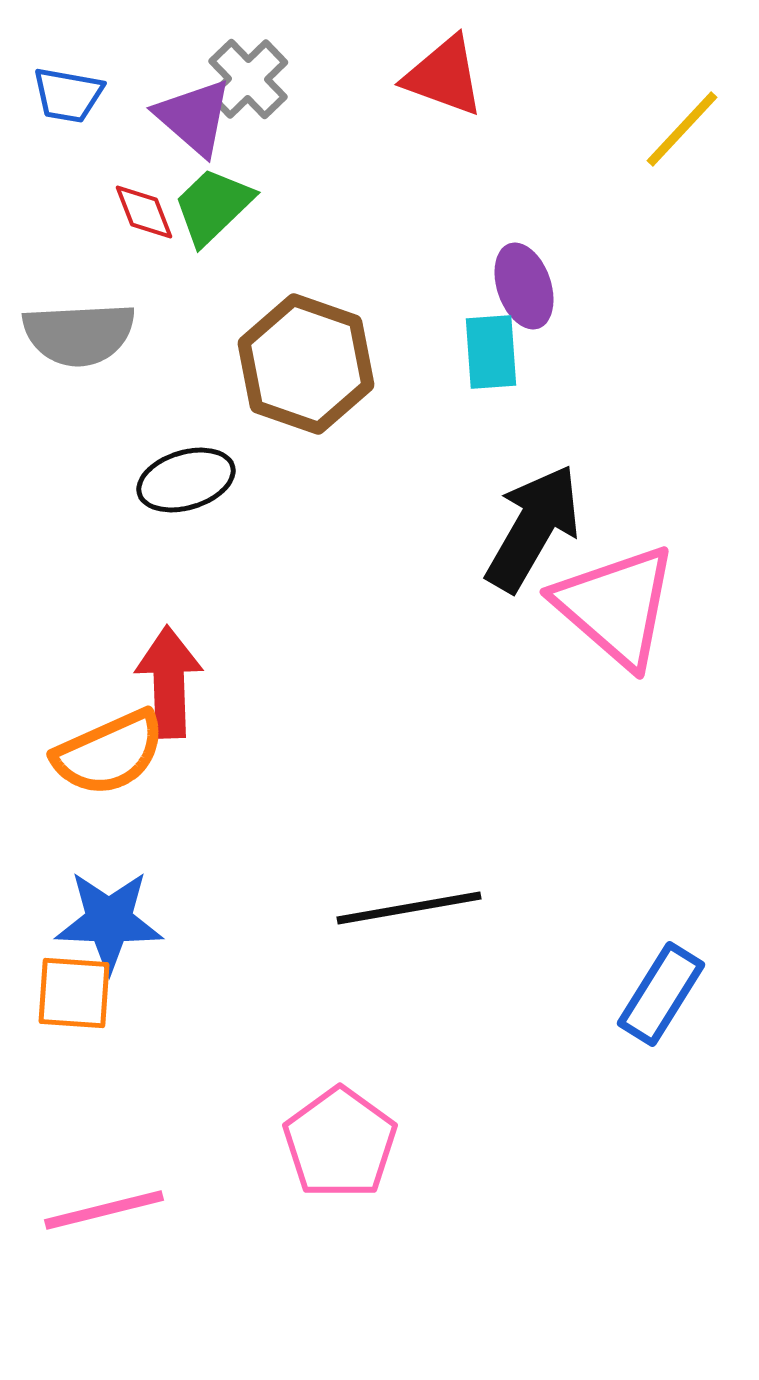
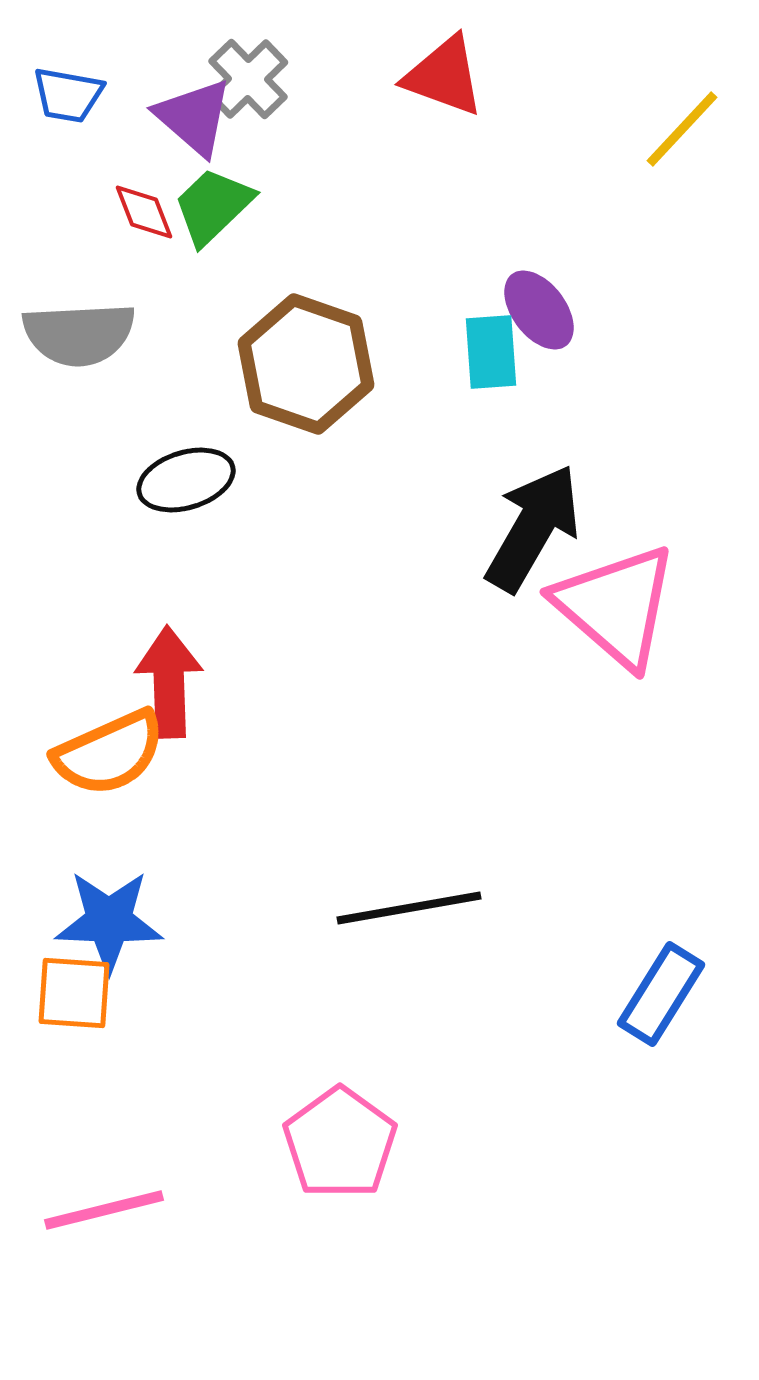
purple ellipse: moved 15 px right, 24 px down; rotated 18 degrees counterclockwise
